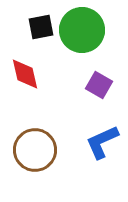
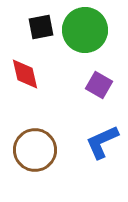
green circle: moved 3 px right
